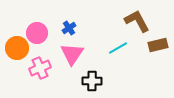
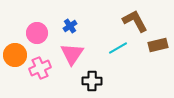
brown L-shape: moved 2 px left
blue cross: moved 1 px right, 2 px up
orange circle: moved 2 px left, 7 px down
